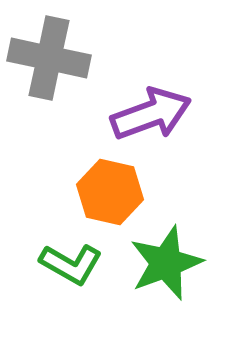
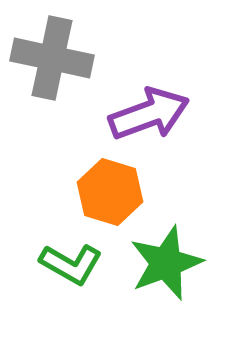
gray cross: moved 3 px right
purple arrow: moved 2 px left
orange hexagon: rotated 4 degrees clockwise
